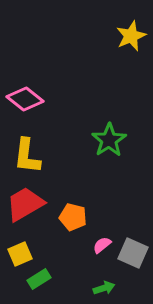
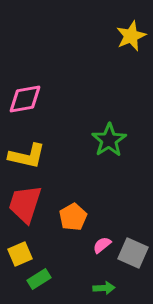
pink diamond: rotated 48 degrees counterclockwise
yellow L-shape: rotated 84 degrees counterclockwise
red trapezoid: rotated 42 degrees counterclockwise
orange pentagon: rotated 28 degrees clockwise
green arrow: rotated 15 degrees clockwise
